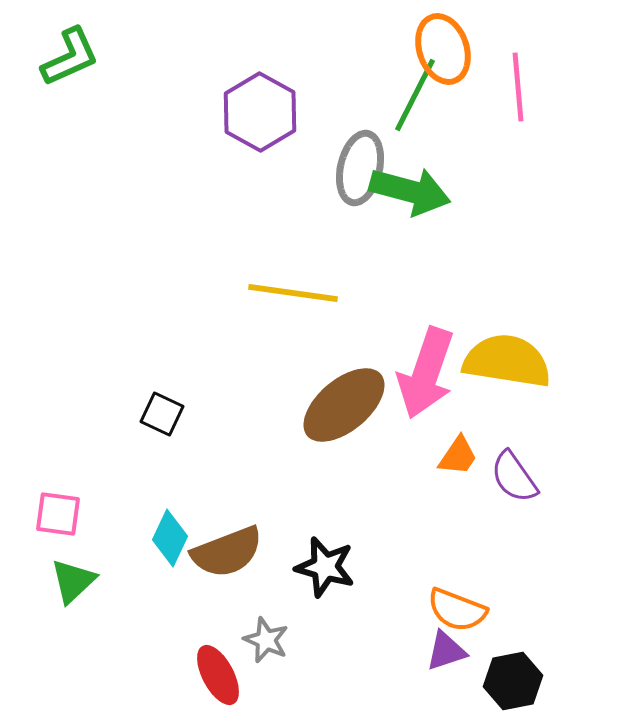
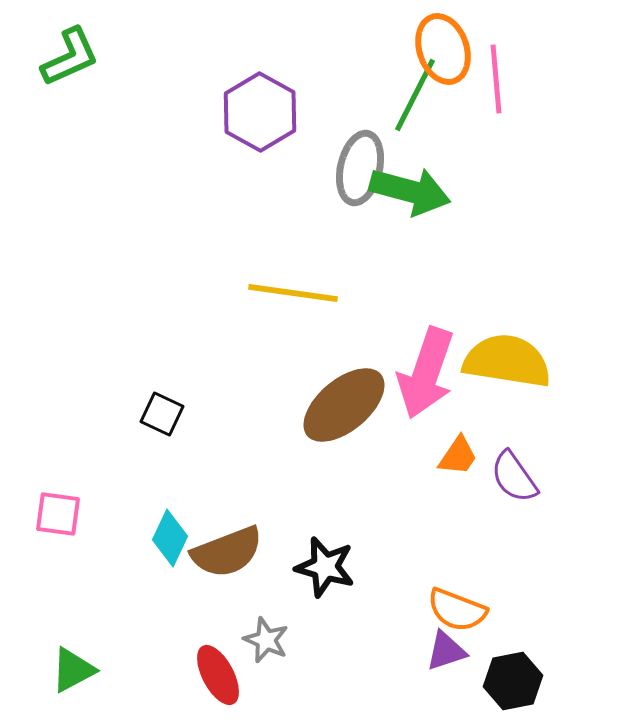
pink line: moved 22 px left, 8 px up
green triangle: moved 89 px down; rotated 15 degrees clockwise
